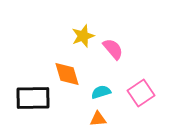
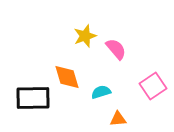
yellow star: moved 2 px right
pink semicircle: moved 3 px right
orange diamond: moved 3 px down
pink square: moved 12 px right, 7 px up
orange triangle: moved 20 px right
